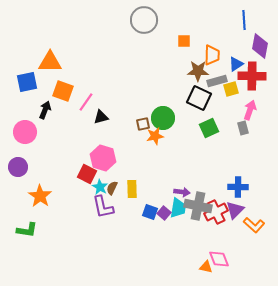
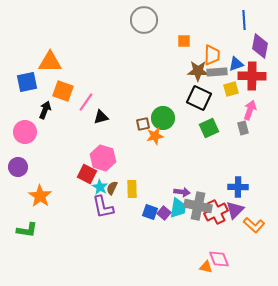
blue triangle at (236, 64): rotated 14 degrees clockwise
gray rectangle at (217, 81): moved 9 px up; rotated 12 degrees clockwise
